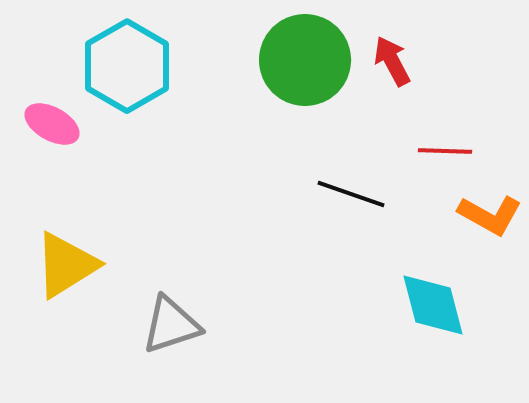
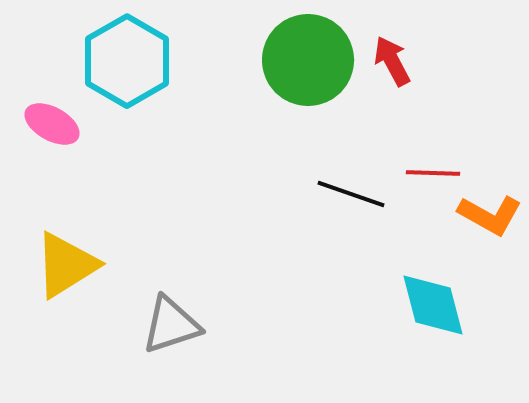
green circle: moved 3 px right
cyan hexagon: moved 5 px up
red line: moved 12 px left, 22 px down
